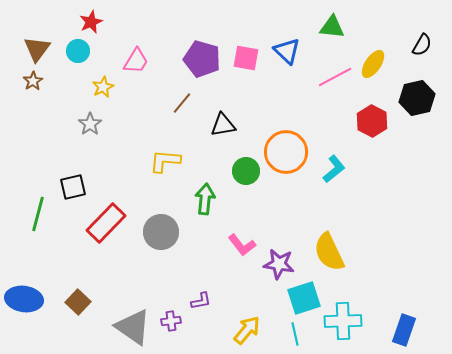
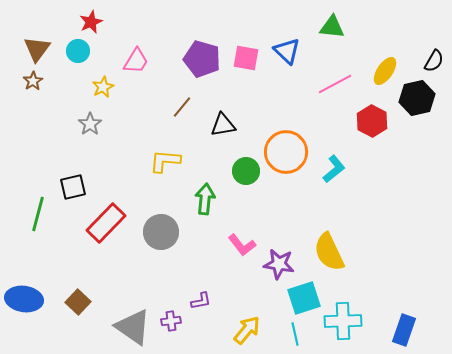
black semicircle: moved 12 px right, 16 px down
yellow ellipse: moved 12 px right, 7 px down
pink line: moved 7 px down
brown line: moved 4 px down
